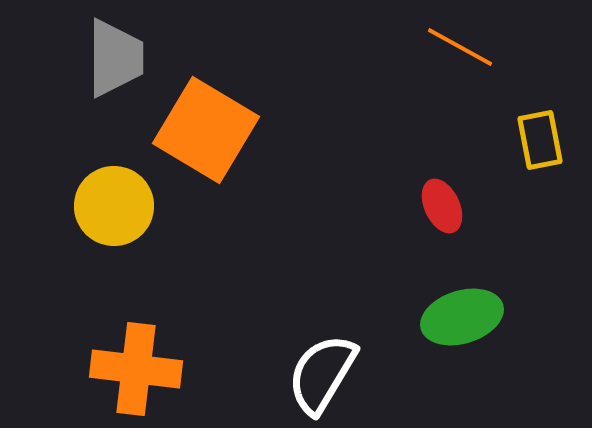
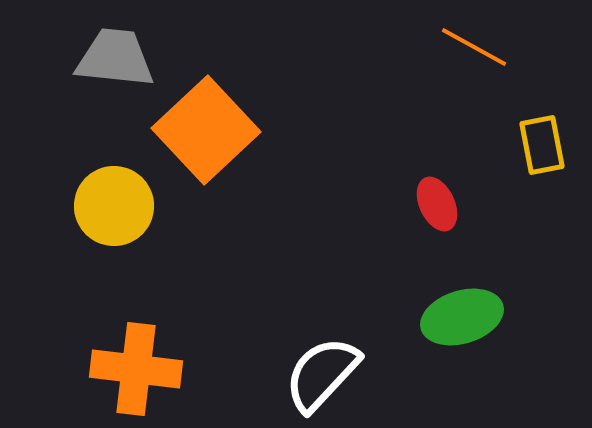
orange line: moved 14 px right
gray trapezoid: rotated 84 degrees counterclockwise
orange square: rotated 16 degrees clockwise
yellow rectangle: moved 2 px right, 5 px down
red ellipse: moved 5 px left, 2 px up
white semicircle: rotated 12 degrees clockwise
